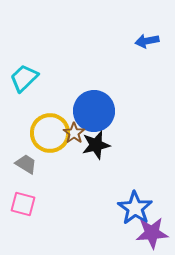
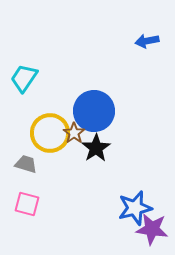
cyan trapezoid: rotated 12 degrees counterclockwise
black star: moved 3 px down; rotated 20 degrees counterclockwise
gray trapezoid: rotated 15 degrees counterclockwise
pink square: moved 4 px right
blue star: rotated 24 degrees clockwise
purple star: moved 4 px up; rotated 12 degrees clockwise
